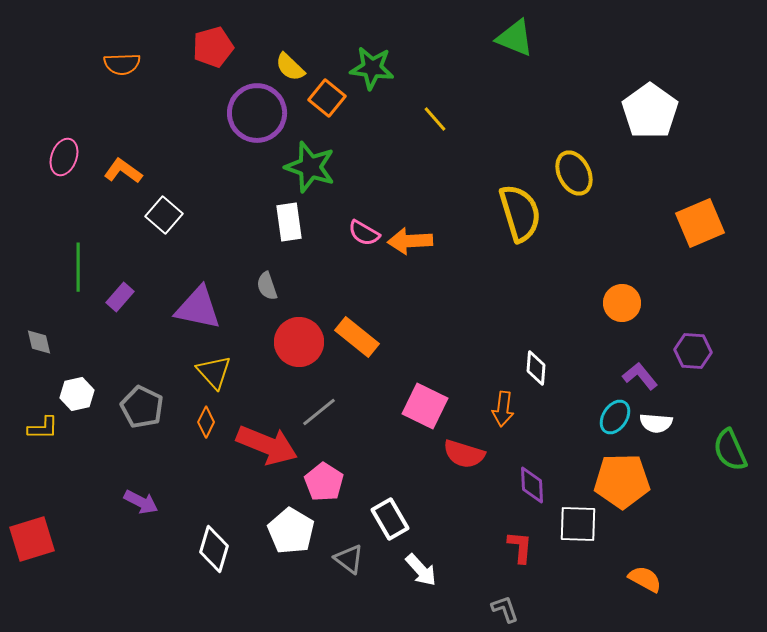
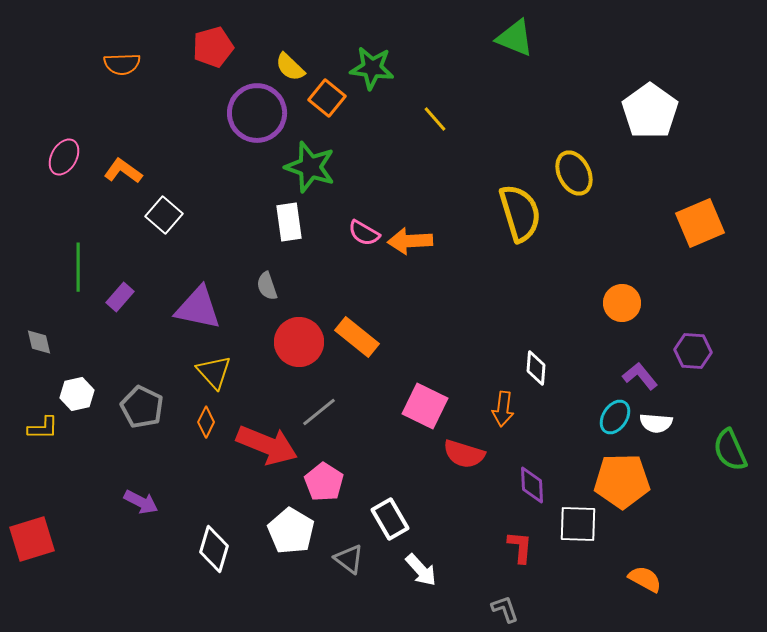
pink ellipse at (64, 157): rotated 9 degrees clockwise
